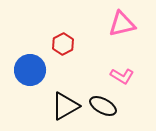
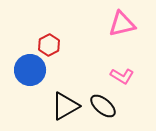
red hexagon: moved 14 px left, 1 px down
black ellipse: rotated 12 degrees clockwise
